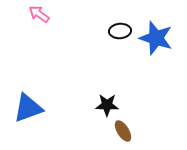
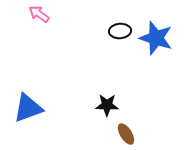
brown ellipse: moved 3 px right, 3 px down
